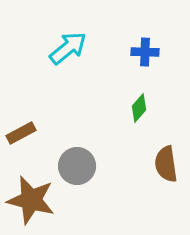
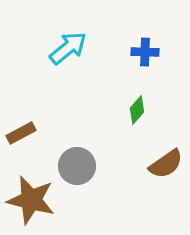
green diamond: moved 2 px left, 2 px down
brown semicircle: rotated 117 degrees counterclockwise
